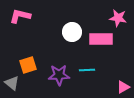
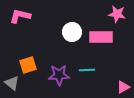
pink star: moved 1 px left, 4 px up
pink rectangle: moved 2 px up
